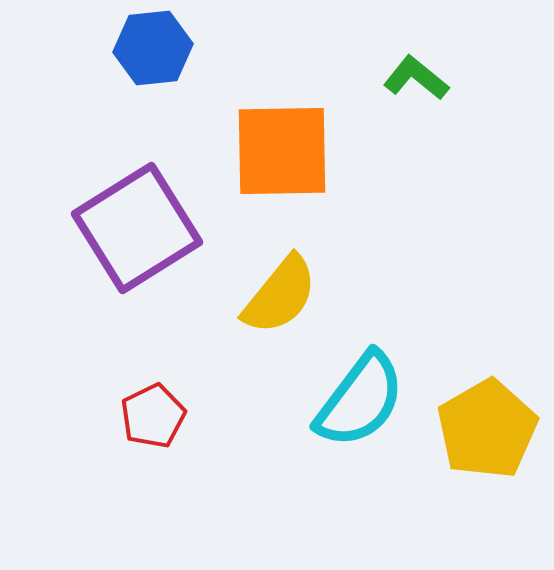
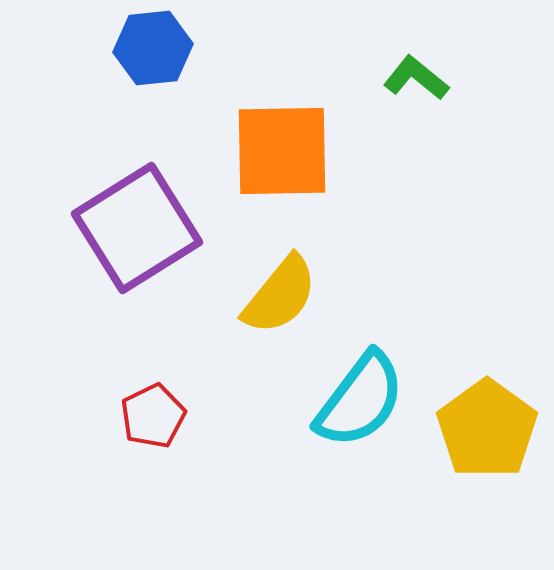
yellow pentagon: rotated 6 degrees counterclockwise
